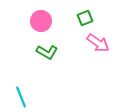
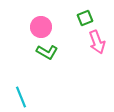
pink circle: moved 6 px down
pink arrow: moved 1 px left, 1 px up; rotated 35 degrees clockwise
